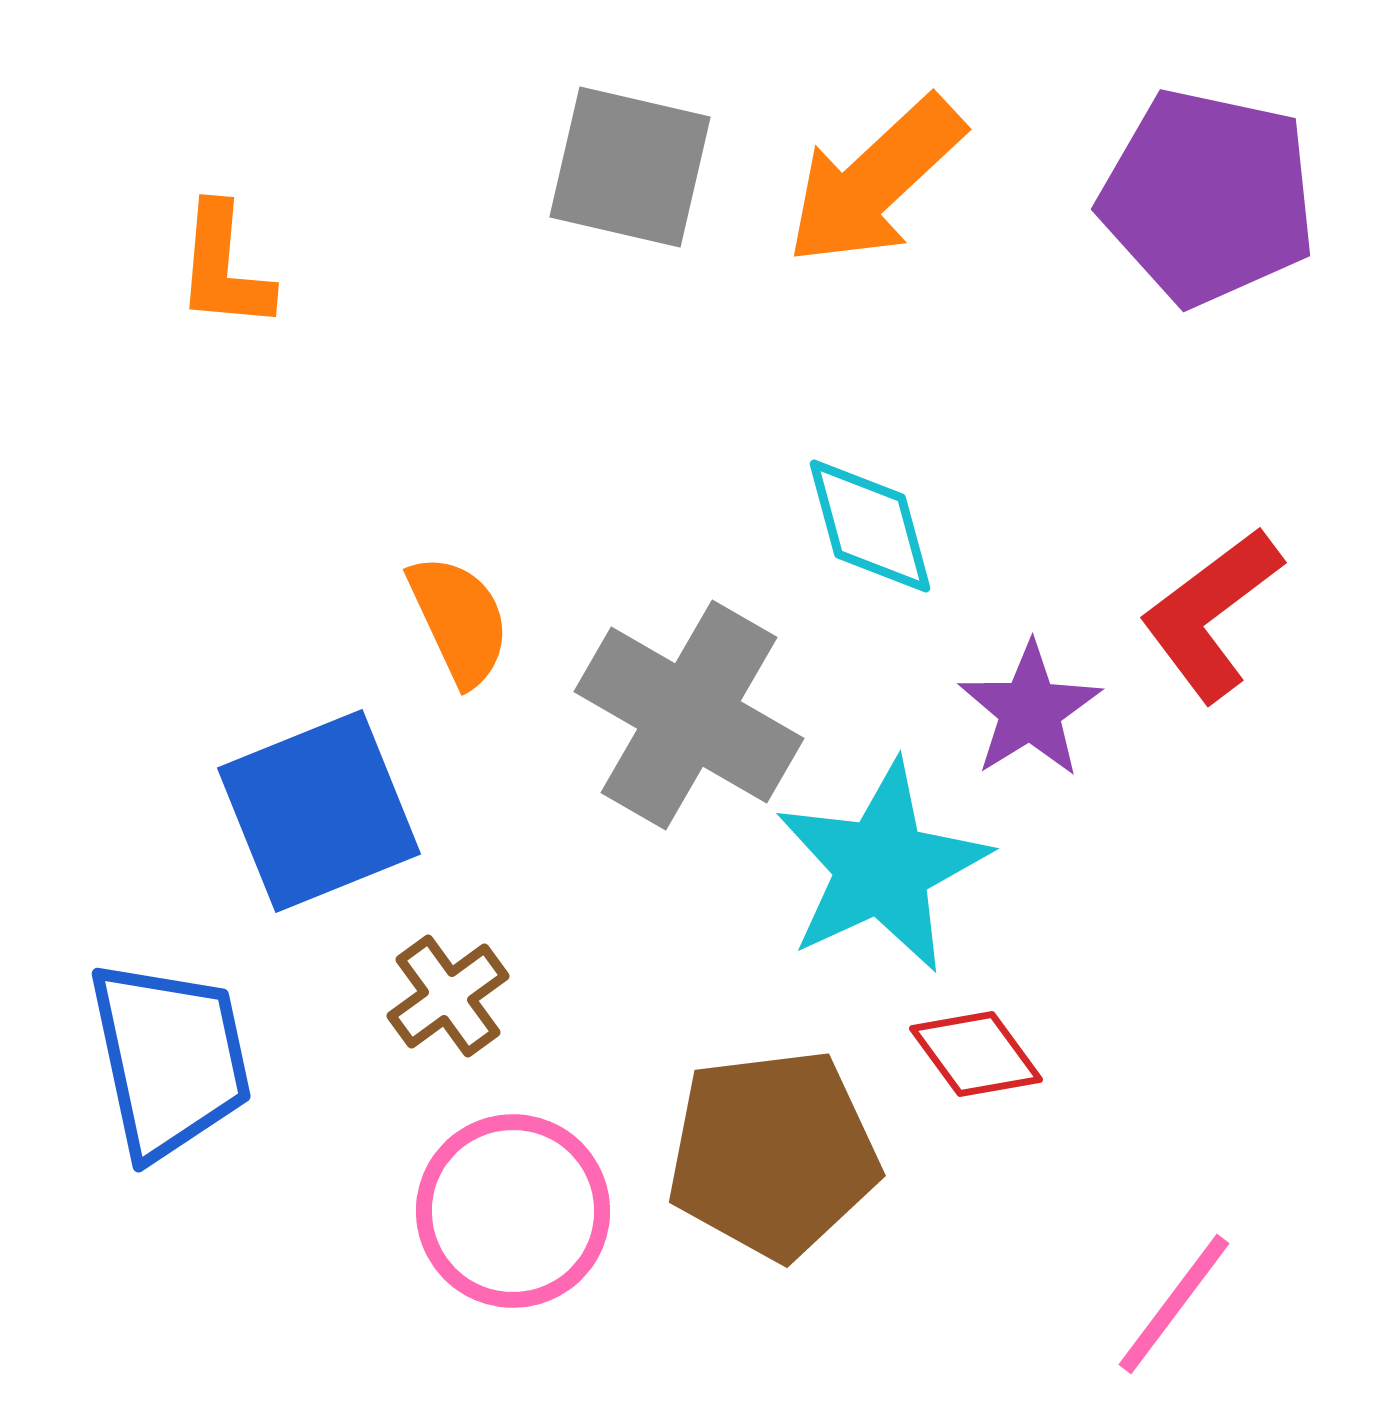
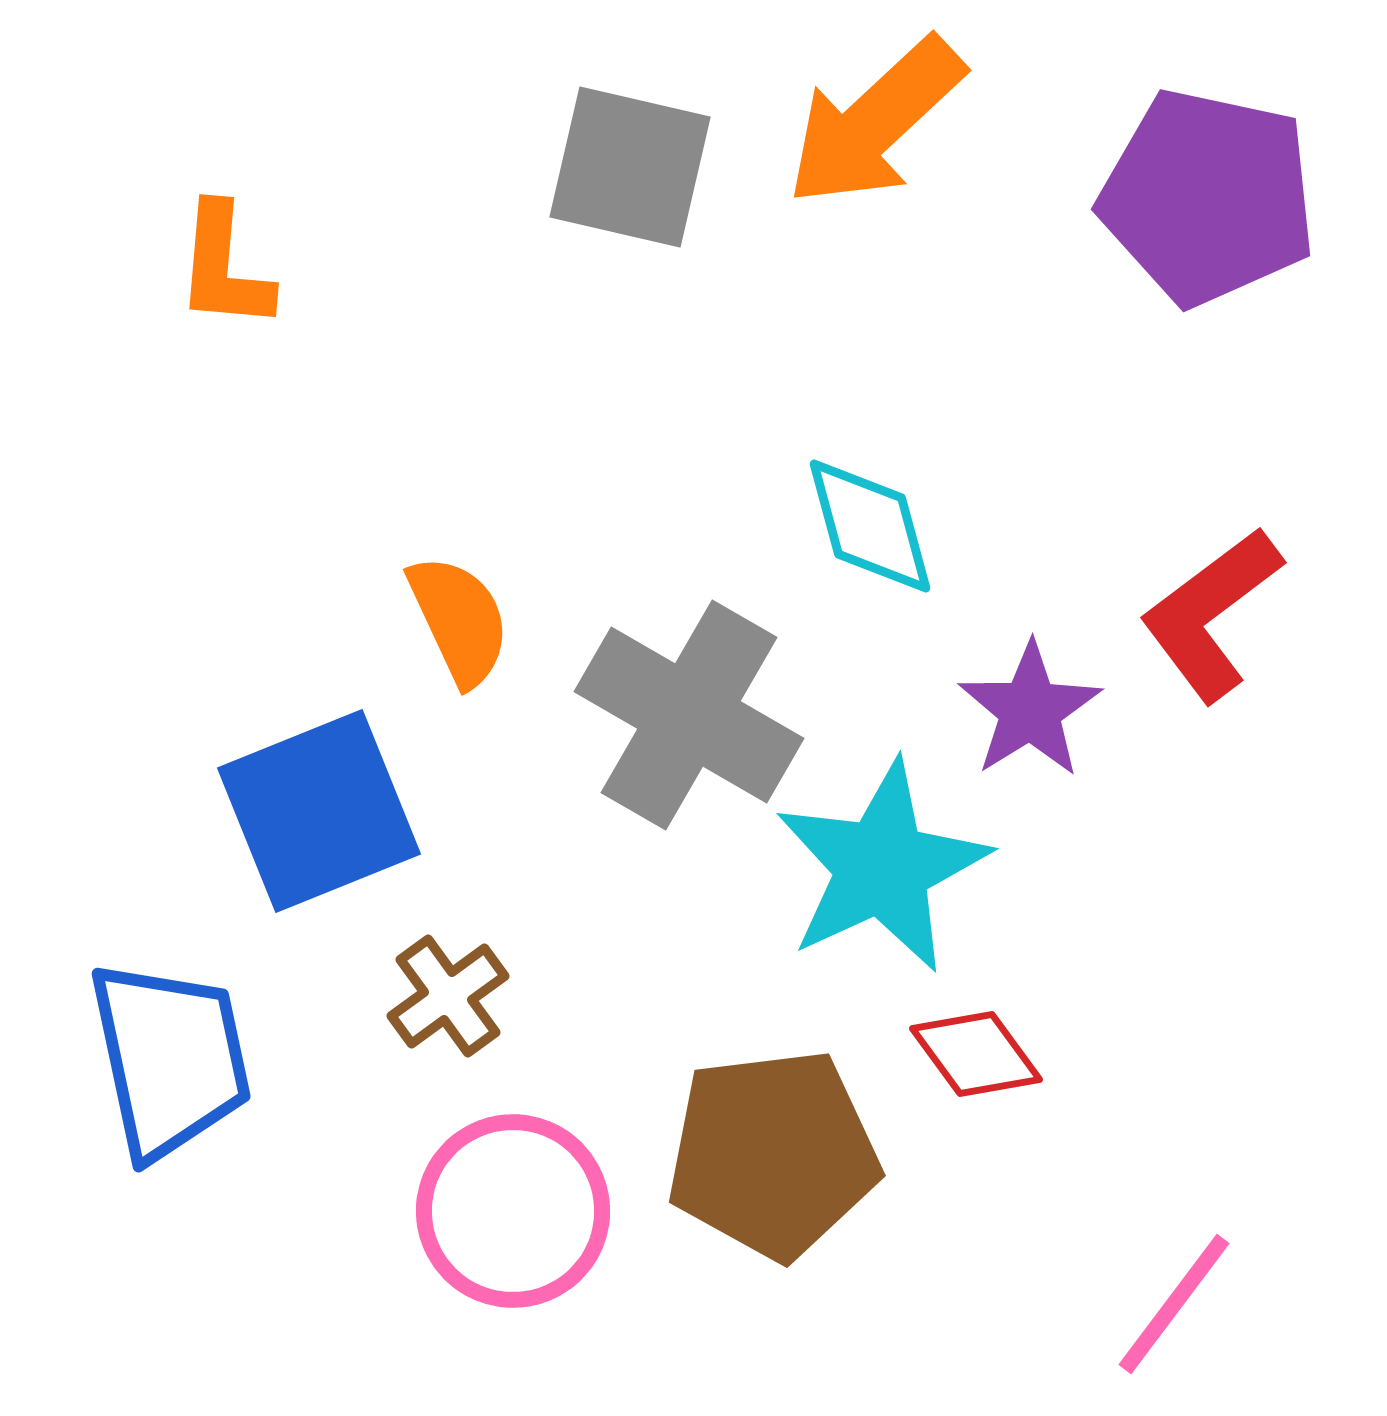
orange arrow: moved 59 px up
